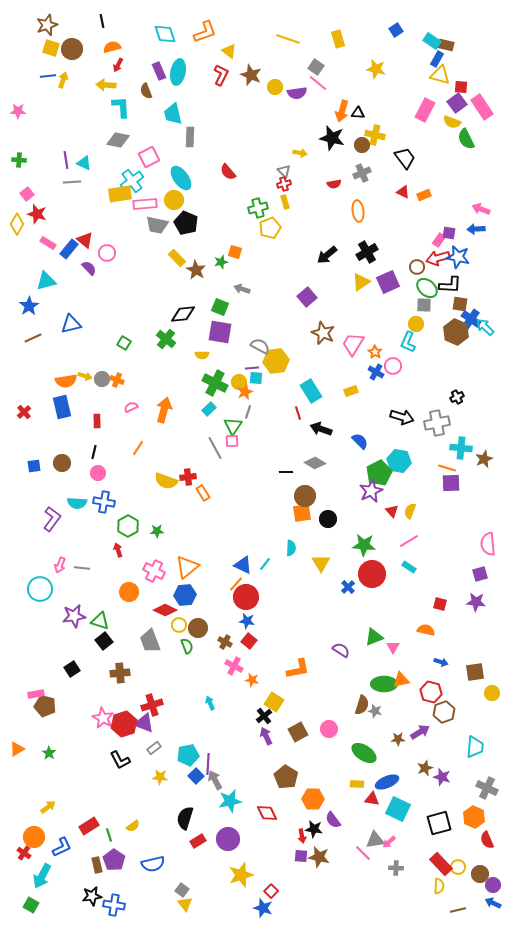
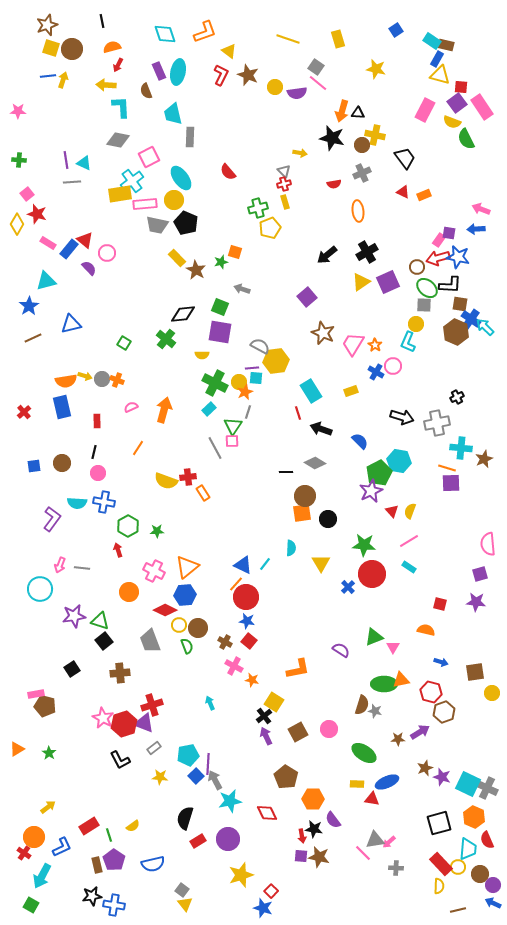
brown star at (251, 75): moved 3 px left
orange star at (375, 352): moved 7 px up
cyan trapezoid at (475, 747): moved 7 px left, 102 px down
cyan square at (398, 809): moved 70 px right, 25 px up
